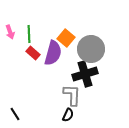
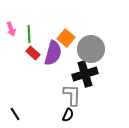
pink arrow: moved 1 px right, 3 px up
